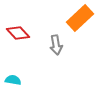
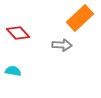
gray arrow: moved 6 px right; rotated 78 degrees counterclockwise
cyan semicircle: moved 9 px up
